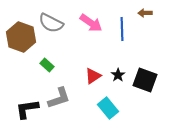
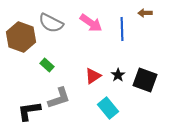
black L-shape: moved 2 px right, 2 px down
